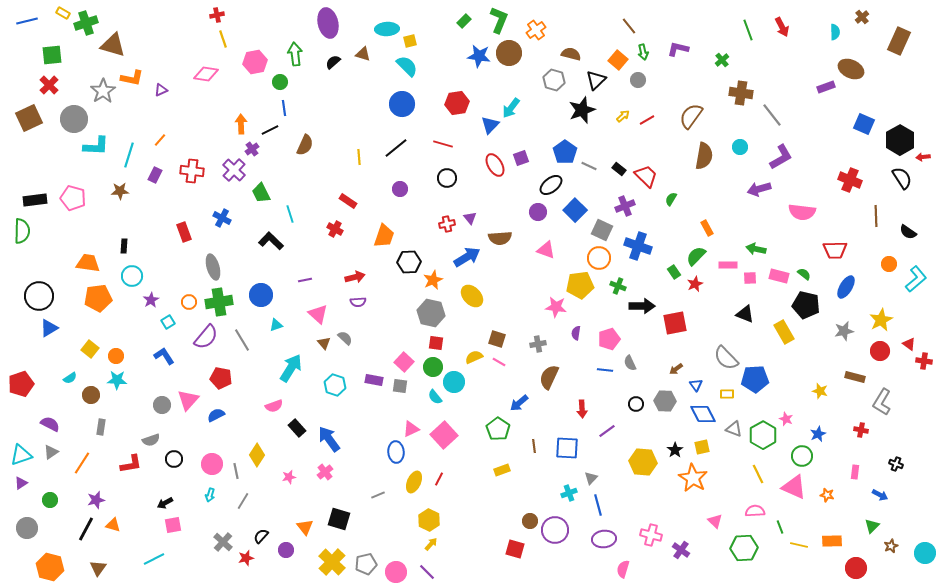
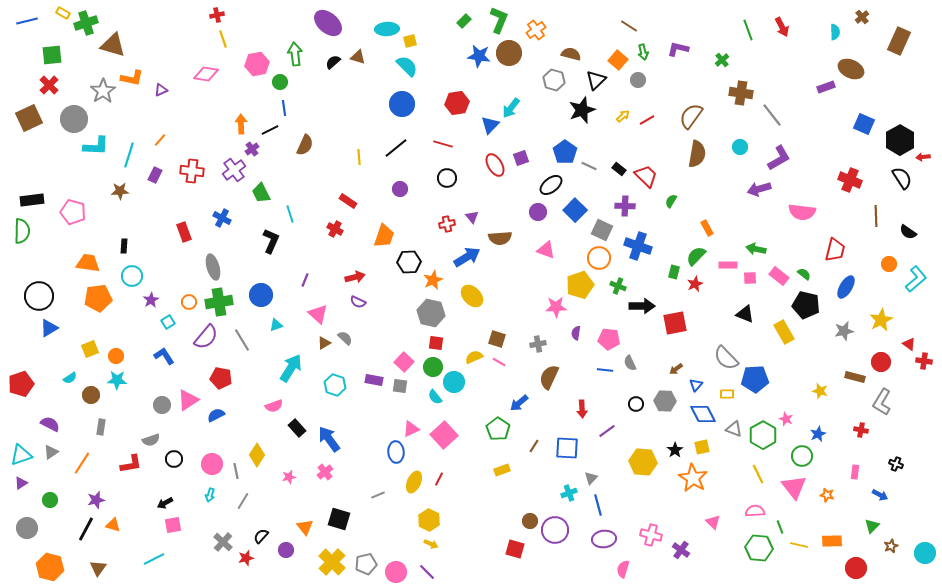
purple ellipse at (328, 23): rotated 36 degrees counterclockwise
brown line at (629, 26): rotated 18 degrees counterclockwise
brown triangle at (363, 54): moved 5 px left, 3 px down
pink hexagon at (255, 62): moved 2 px right, 2 px down
brown semicircle at (704, 156): moved 7 px left, 2 px up
purple L-shape at (781, 157): moved 2 px left, 1 px down
purple cross at (234, 170): rotated 10 degrees clockwise
pink pentagon at (73, 198): moved 14 px down
green semicircle at (671, 199): moved 2 px down
black rectangle at (35, 200): moved 3 px left
purple cross at (625, 206): rotated 24 degrees clockwise
purple triangle at (470, 218): moved 2 px right, 1 px up
black L-shape at (271, 241): rotated 70 degrees clockwise
red trapezoid at (835, 250): rotated 75 degrees counterclockwise
green rectangle at (674, 272): rotated 48 degrees clockwise
pink rectangle at (779, 276): rotated 24 degrees clockwise
purple line at (305, 280): rotated 56 degrees counterclockwise
yellow pentagon at (580, 285): rotated 12 degrees counterclockwise
purple semicircle at (358, 302): rotated 28 degrees clockwise
pink star at (556, 307): rotated 10 degrees counterclockwise
pink pentagon at (609, 339): rotated 25 degrees clockwise
brown triangle at (324, 343): rotated 40 degrees clockwise
yellow square at (90, 349): rotated 30 degrees clockwise
red circle at (880, 351): moved 1 px right, 11 px down
blue triangle at (696, 385): rotated 16 degrees clockwise
pink triangle at (188, 400): rotated 15 degrees clockwise
brown line at (534, 446): rotated 40 degrees clockwise
pink triangle at (794, 487): rotated 28 degrees clockwise
pink triangle at (715, 521): moved 2 px left, 1 px down
yellow arrow at (431, 544): rotated 72 degrees clockwise
green hexagon at (744, 548): moved 15 px right; rotated 8 degrees clockwise
